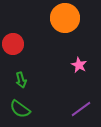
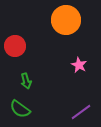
orange circle: moved 1 px right, 2 px down
red circle: moved 2 px right, 2 px down
green arrow: moved 5 px right, 1 px down
purple line: moved 3 px down
